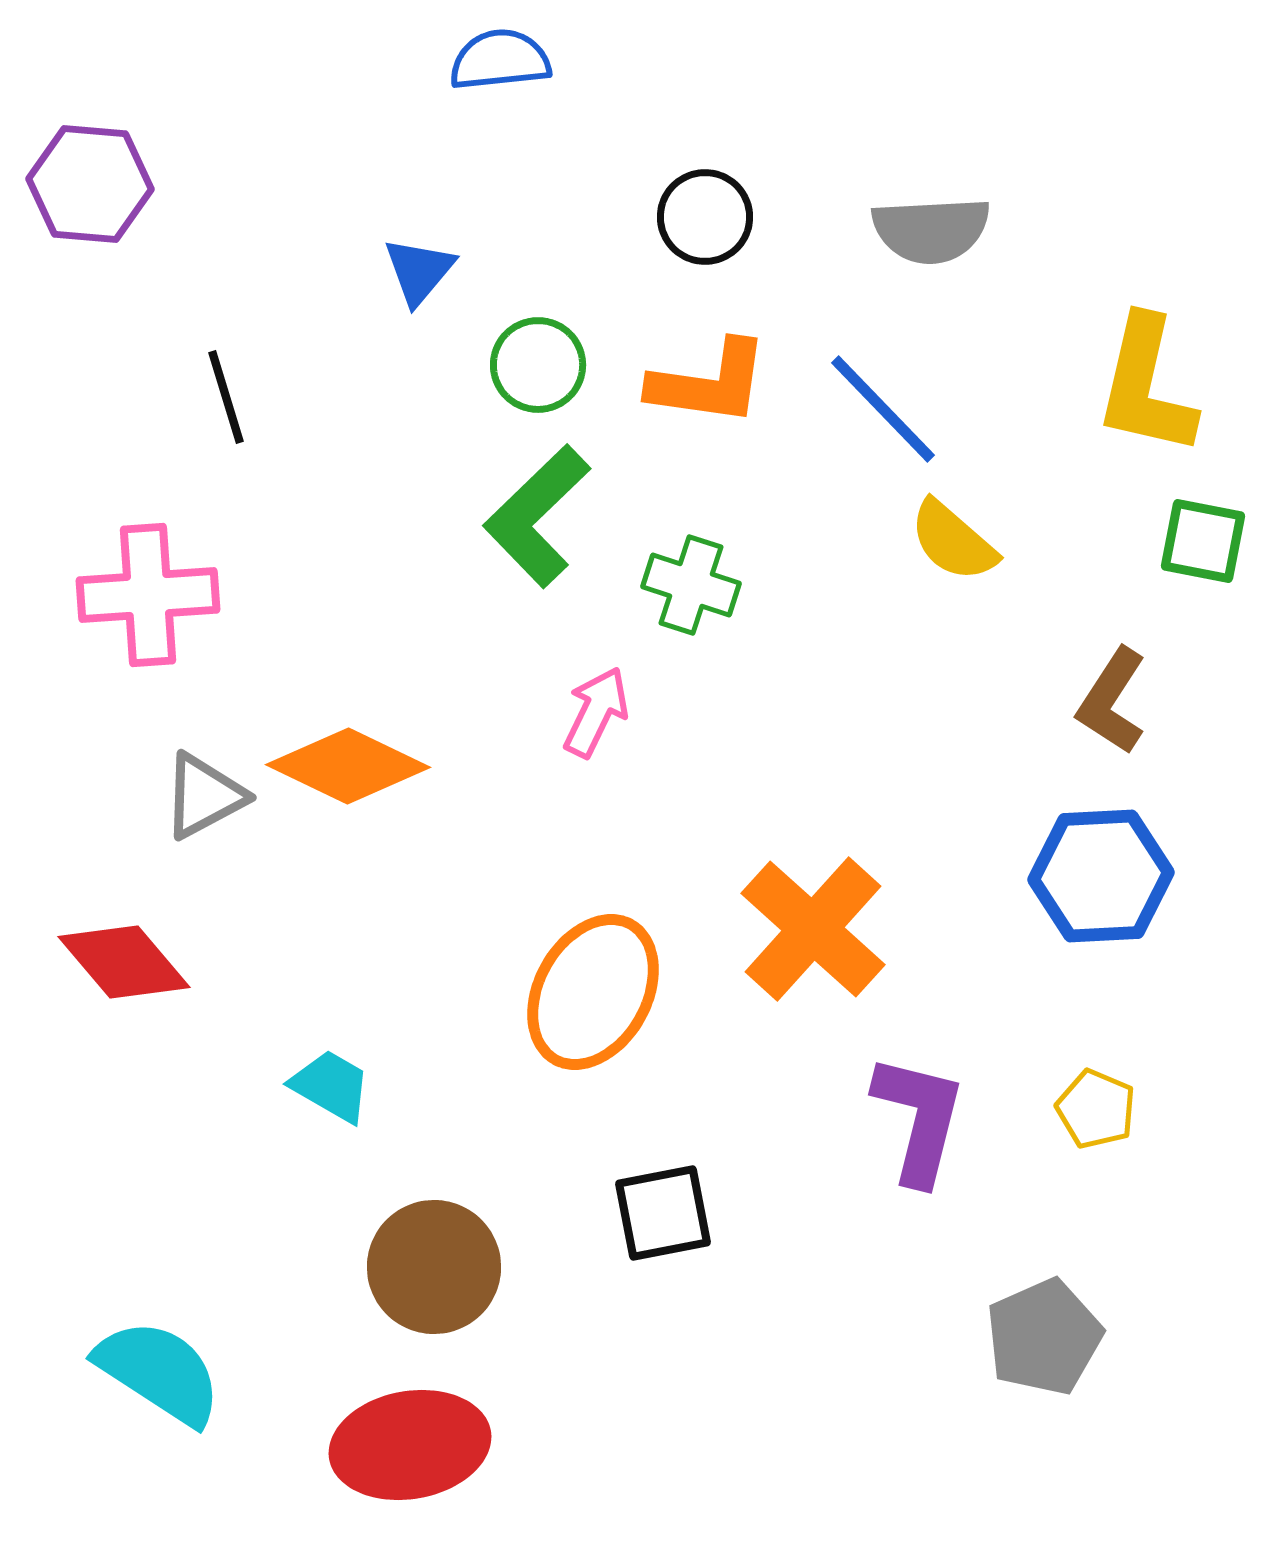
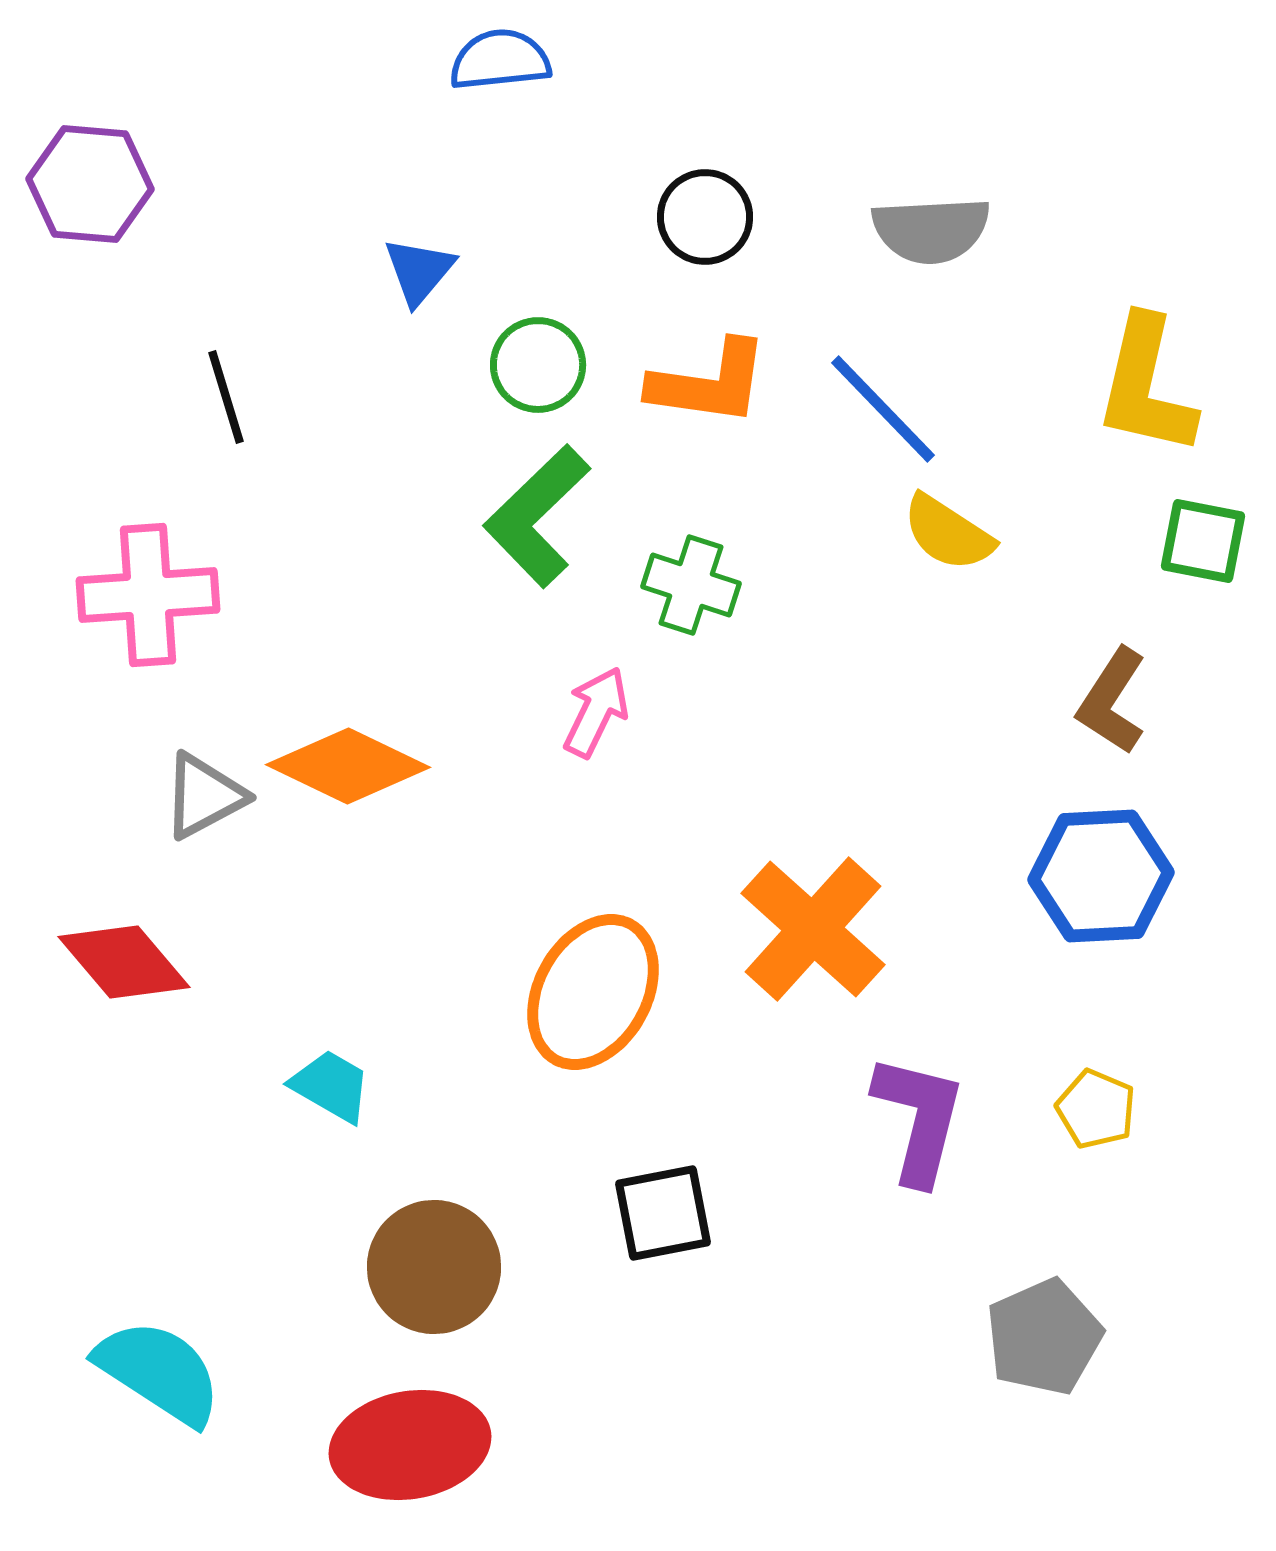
yellow semicircle: moved 5 px left, 8 px up; rotated 8 degrees counterclockwise
